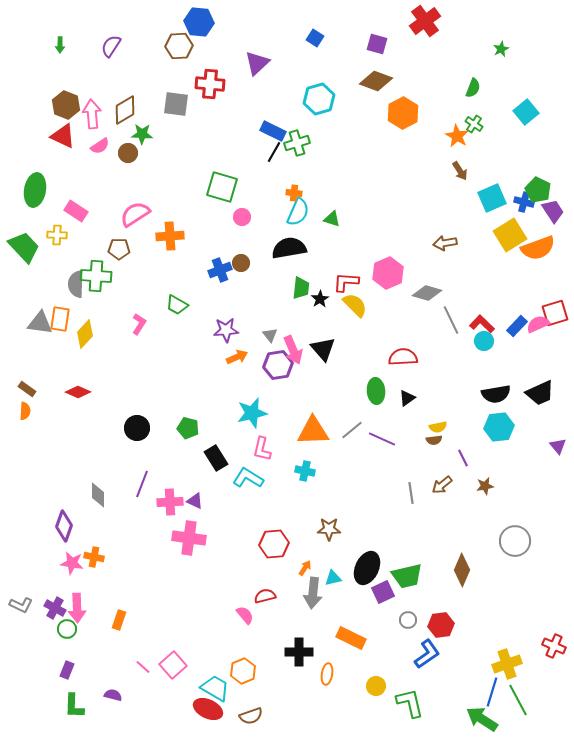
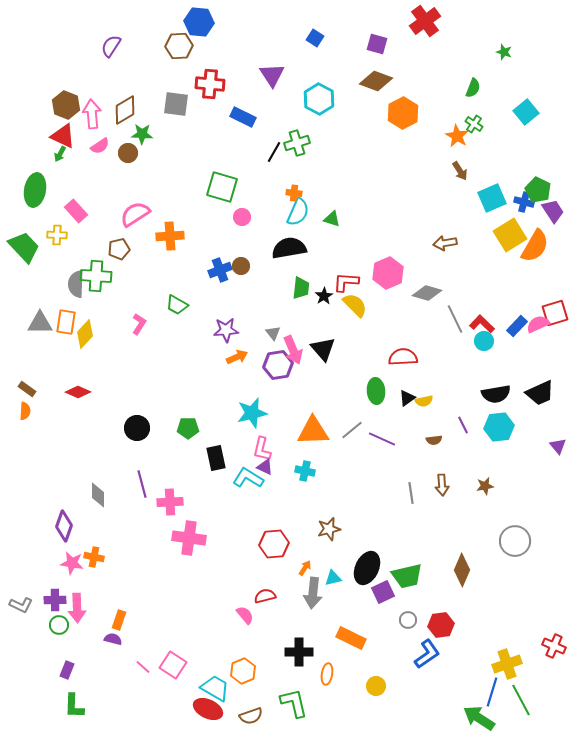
green arrow at (60, 45): moved 109 px down; rotated 28 degrees clockwise
green star at (501, 49): moved 3 px right, 3 px down; rotated 28 degrees counterclockwise
purple triangle at (257, 63): moved 15 px right, 12 px down; rotated 20 degrees counterclockwise
cyan hexagon at (319, 99): rotated 16 degrees counterclockwise
blue rectangle at (273, 131): moved 30 px left, 14 px up
pink rectangle at (76, 211): rotated 15 degrees clockwise
orange semicircle at (538, 248): moved 3 px left, 2 px up; rotated 40 degrees counterclockwise
brown pentagon at (119, 249): rotated 15 degrees counterclockwise
brown circle at (241, 263): moved 3 px down
black star at (320, 299): moved 4 px right, 3 px up
orange rectangle at (60, 319): moved 6 px right, 3 px down
gray line at (451, 320): moved 4 px right, 1 px up
gray triangle at (40, 323): rotated 8 degrees counterclockwise
gray triangle at (270, 335): moved 3 px right, 2 px up
yellow semicircle at (438, 427): moved 14 px left, 26 px up
green pentagon at (188, 428): rotated 15 degrees counterclockwise
black rectangle at (216, 458): rotated 20 degrees clockwise
purple line at (463, 458): moved 33 px up
purple line at (142, 484): rotated 36 degrees counterclockwise
brown arrow at (442, 485): rotated 55 degrees counterclockwise
purple triangle at (195, 501): moved 70 px right, 34 px up
brown star at (329, 529): rotated 15 degrees counterclockwise
purple cross at (55, 608): moved 8 px up; rotated 30 degrees counterclockwise
green circle at (67, 629): moved 8 px left, 4 px up
pink square at (173, 665): rotated 16 degrees counterclockwise
purple semicircle at (113, 695): moved 56 px up
green line at (518, 700): moved 3 px right
green L-shape at (410, 703): moved 116 px left
green arrow at (482, 719): moved 3 px left, 1 px up
